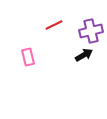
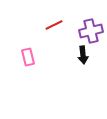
black arrow: moved 1 px left; rotated 114 degrees clockwise
